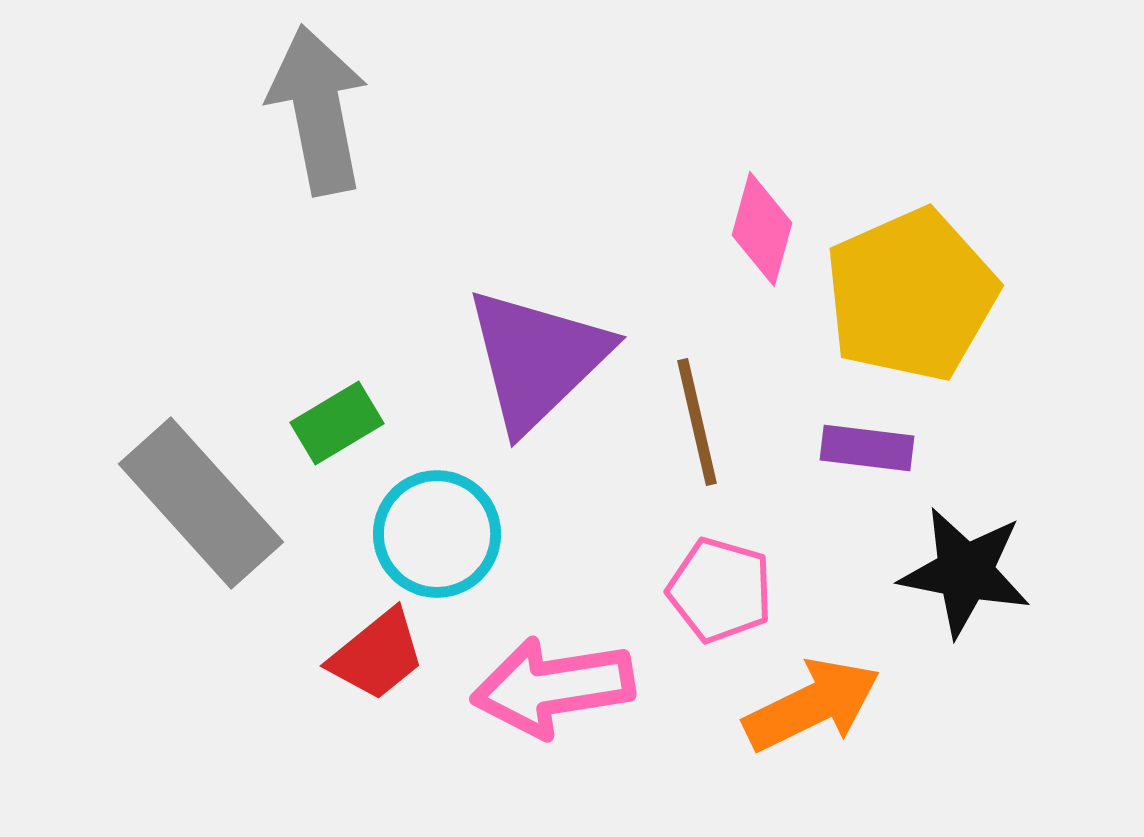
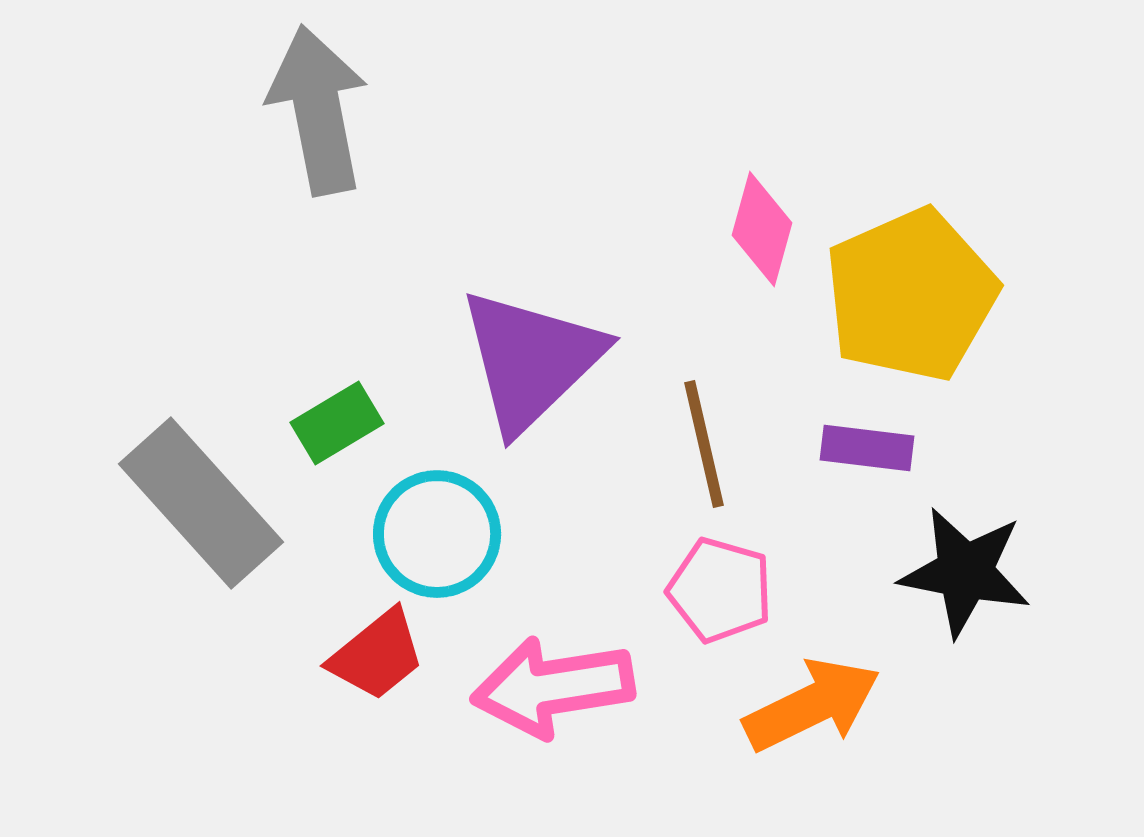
purple triangle: moved 6 px left, 1 px down
brown line: moved 7 px right, 22 px down
